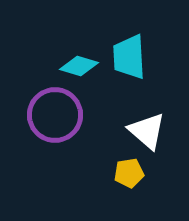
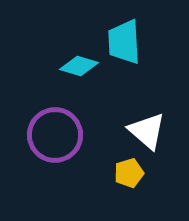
cyan trapezoid: moved 5 px left, 15 px up
purple circle: moved 20 px down
yellow pentagon: rotated 8 degrees counterclockwise
